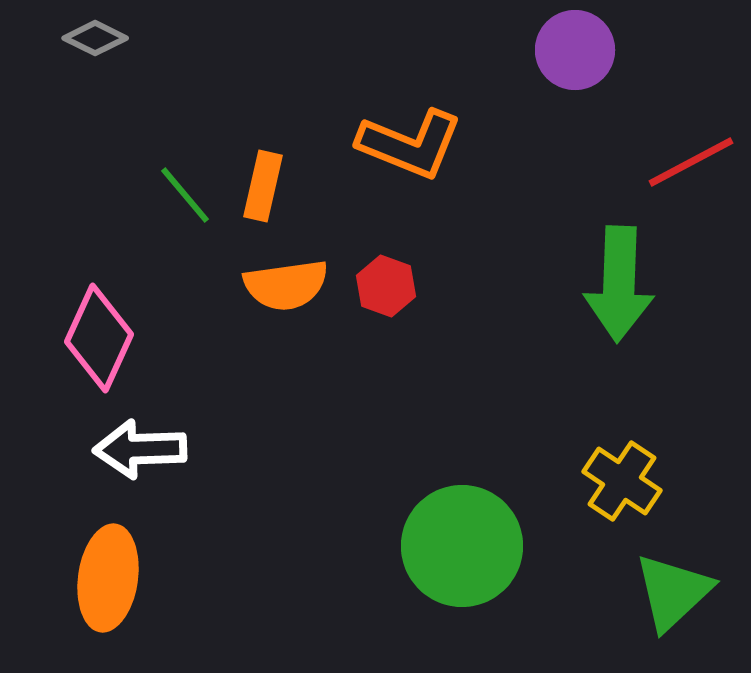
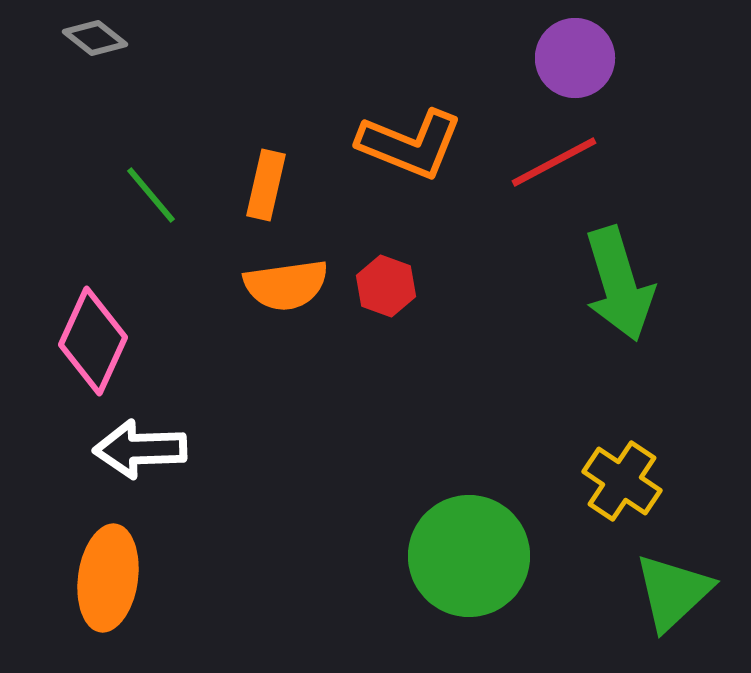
gray diamond: rotated 12 degrees clockwise
purple circle: moved 8 px down
red line: moved 137 px left
orange rectangle: moved 3 px right, 1 px up
green line: moved 34 px left
green arrow: rotated 19 degrees counterclockwise
pink diamond: moved 6 px left, 3 px down
green circle: moved 7 px right, 10 px down
